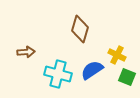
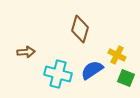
green square: moved 1 px left, 1 px down
